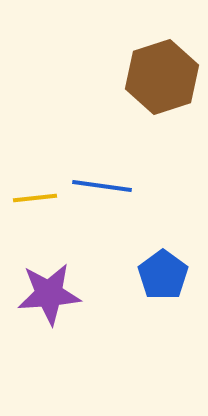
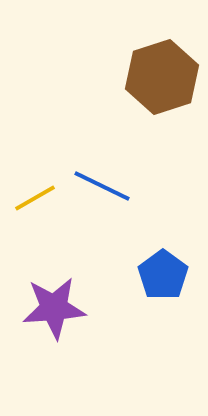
blue line: rotated 18 degrees clockwise
yellow line: rotated 24 degrees counterclockwise
purple star: moved 5 px right, 14 px down
